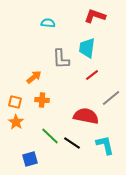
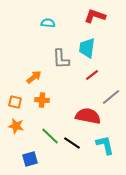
gray line: moved 1 px up
red semicircle: moved 2 px right
orange star: moved 4 px down; rotated 21 degrees counterclockwise
